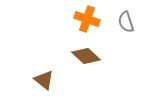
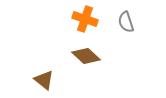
orange cross: moved 2 px left
